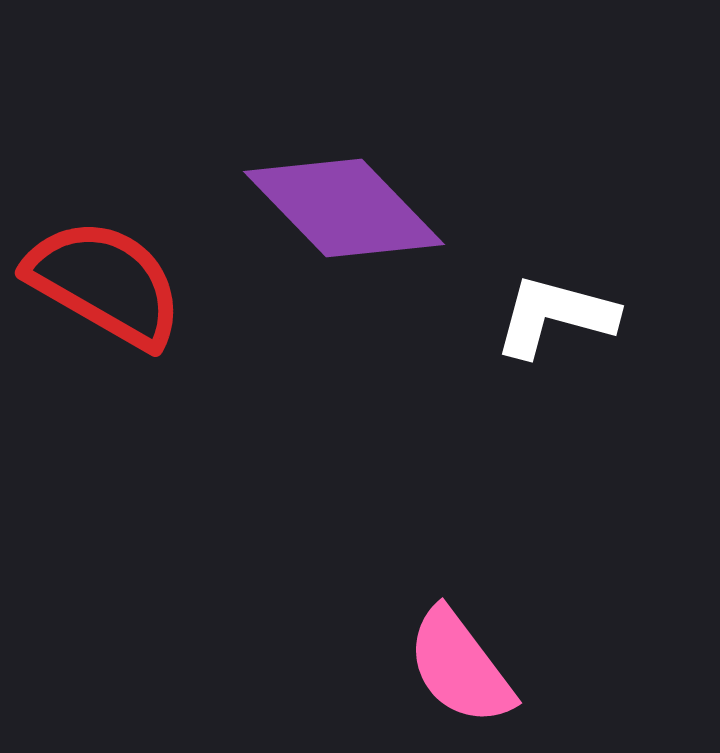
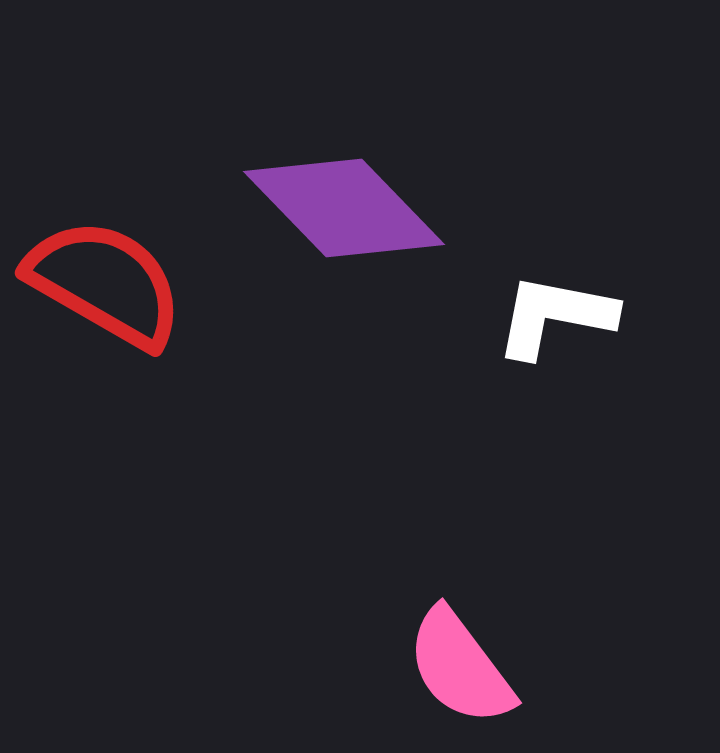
white L-shape: rotated 4 degrees counterclockwise
